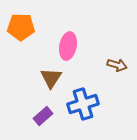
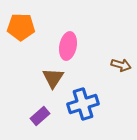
brown arrow: moved 4 px right
brown triangle: moved 2 px right
purple rectangle: moved 3 px left
